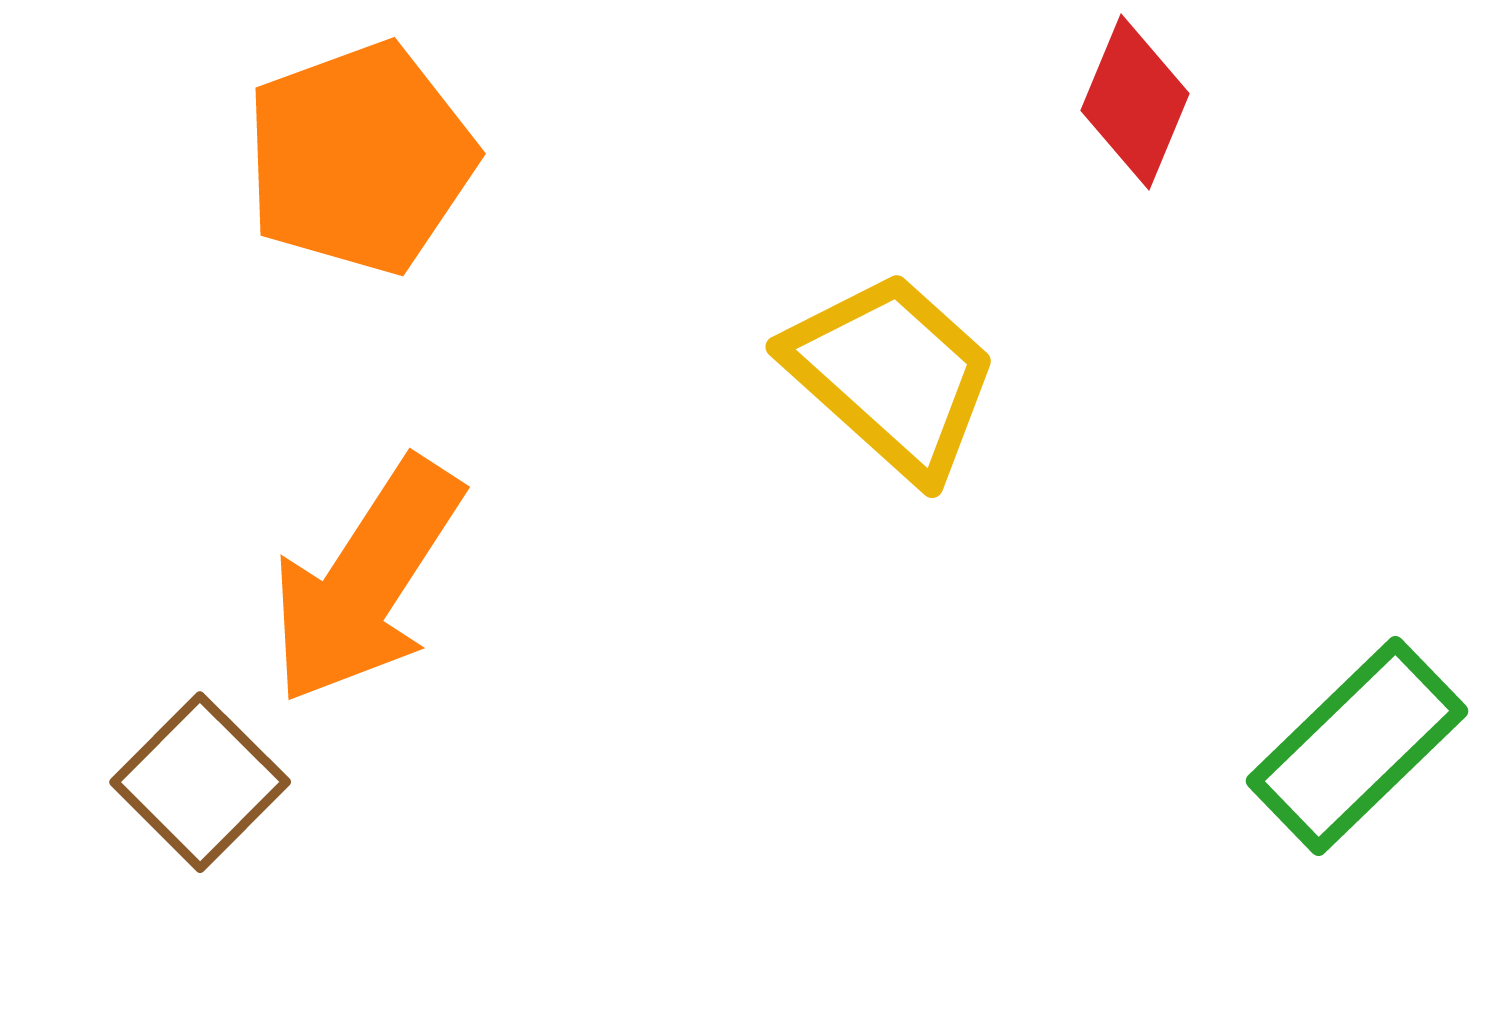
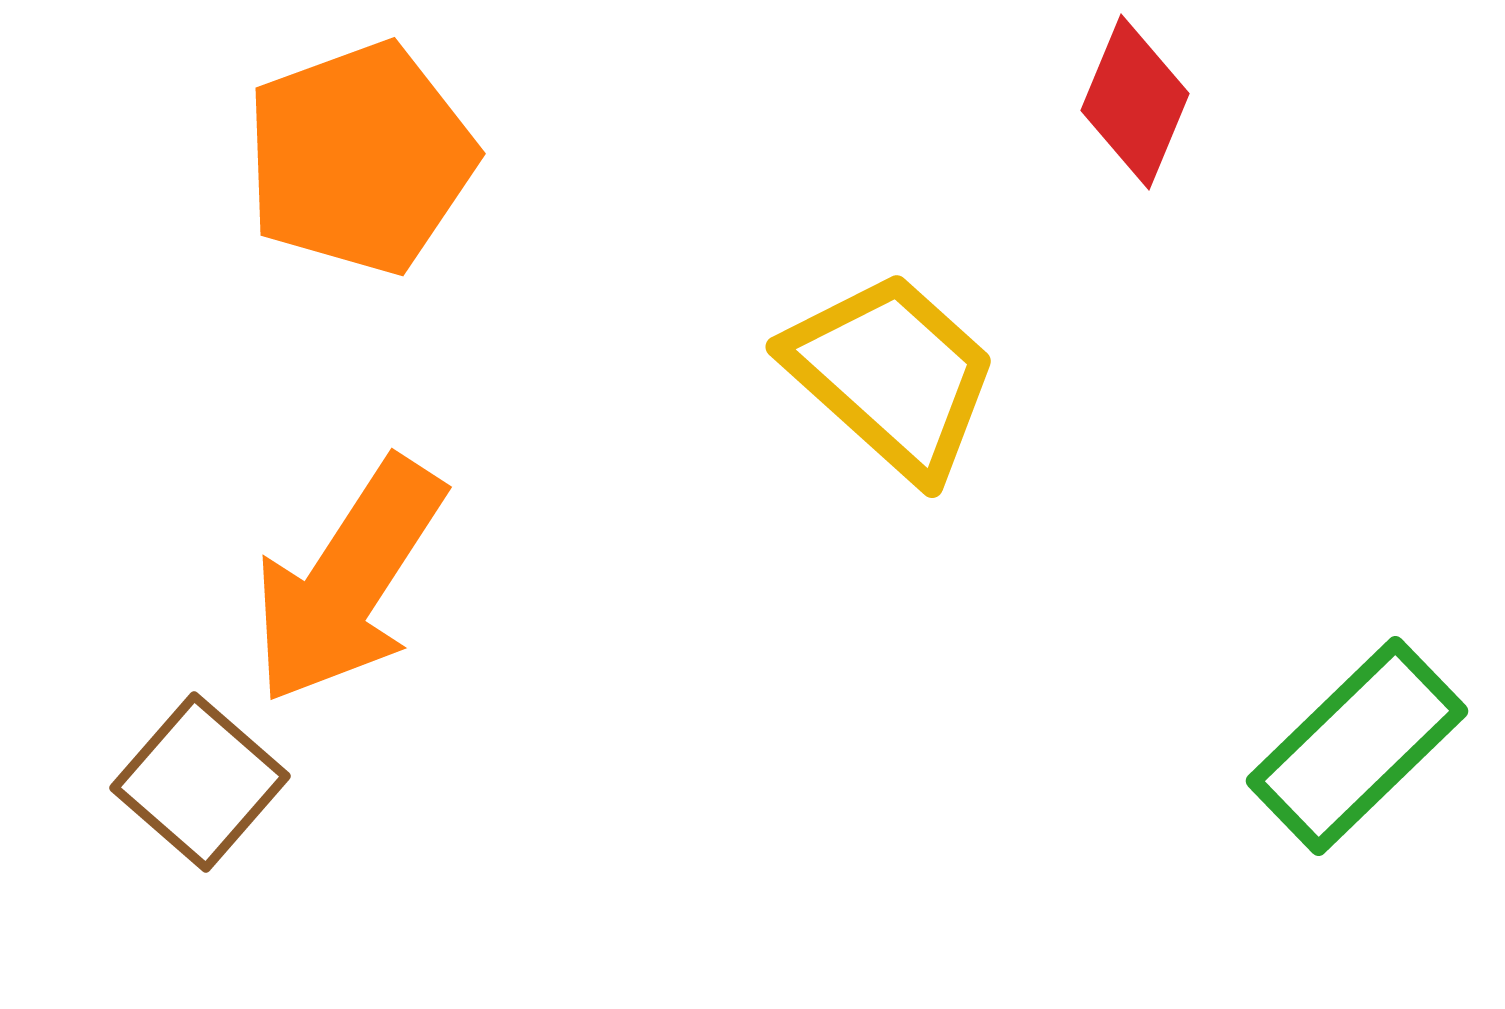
orange arrow: moved 18 px left
brown square: rotated 4 degrees counterclockwise
